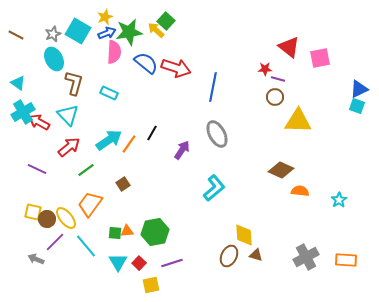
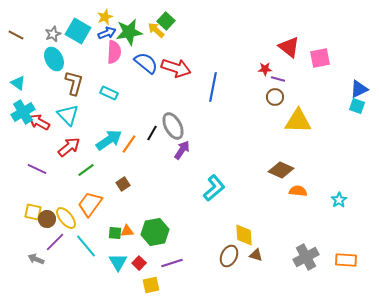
gray ellipse at (217, 134): moved 44 px left, 8 px up
orange semicircle at (300, 191): moved 2 px left
